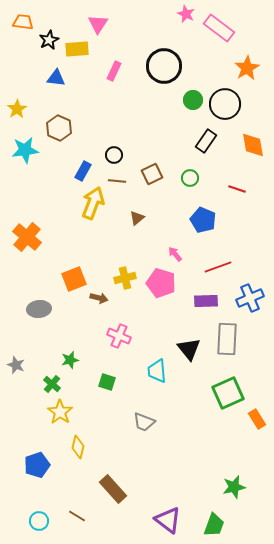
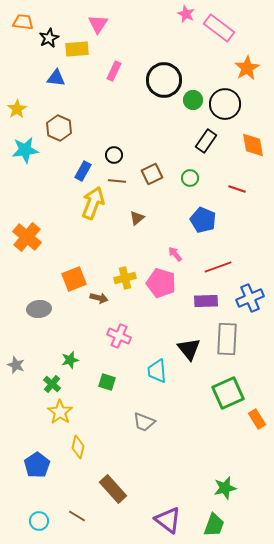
black star at (49, 40): moved 2 px up
black circle at (164, 66): moved 14 px down
blue pentagon at (37, 465): rotated 15 degrees counterclockwise
green star at (234, 487): moved 9 px left, 1 px down
